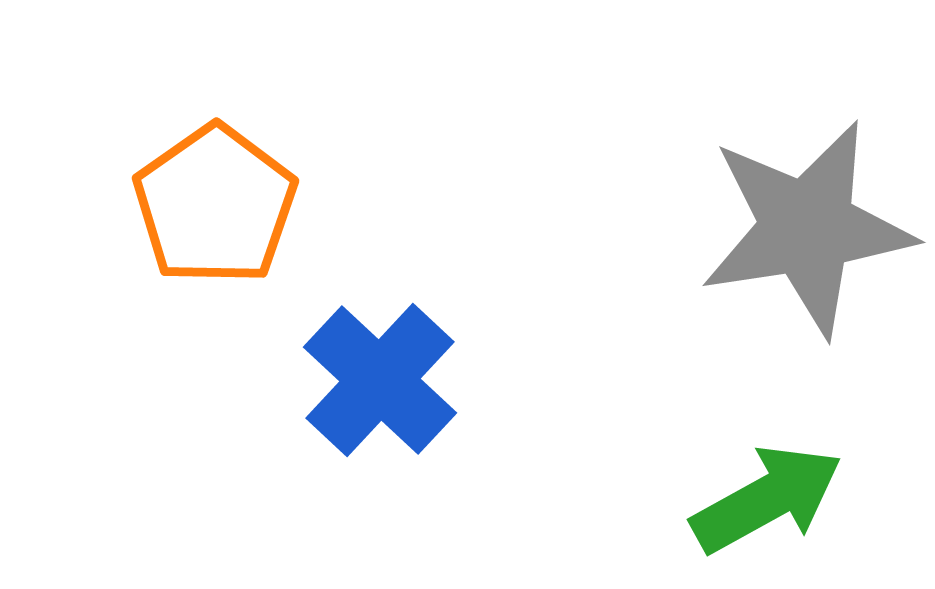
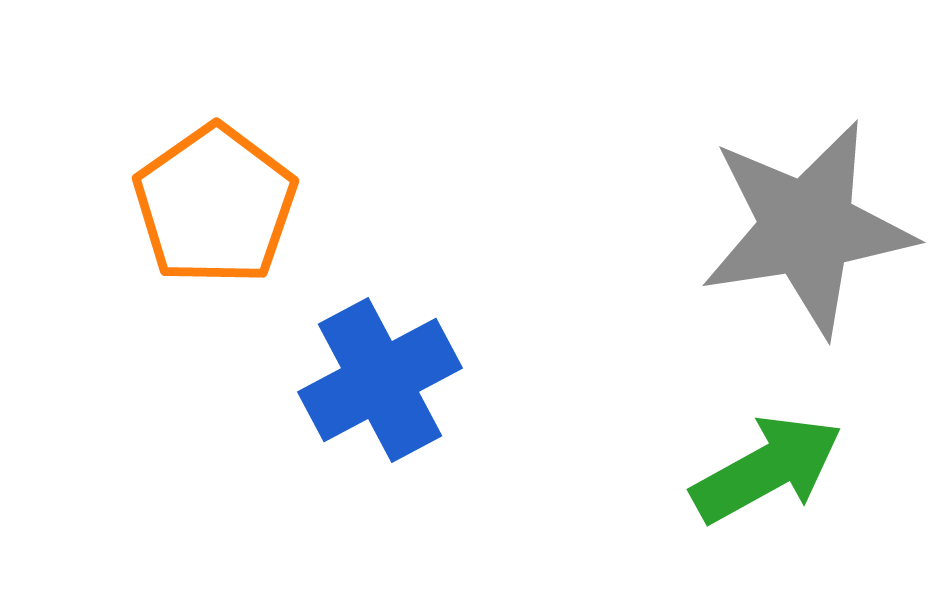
blue cross: rotated 19 degrees clockwise
green arrow: moved 30 px up
